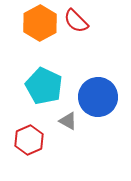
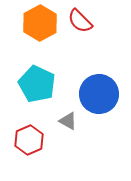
red semicircle: moved 4 px right
cyan pentagon: moved 7 px left, 2 px up
blue circle: moved 1 px right, 3 px up
